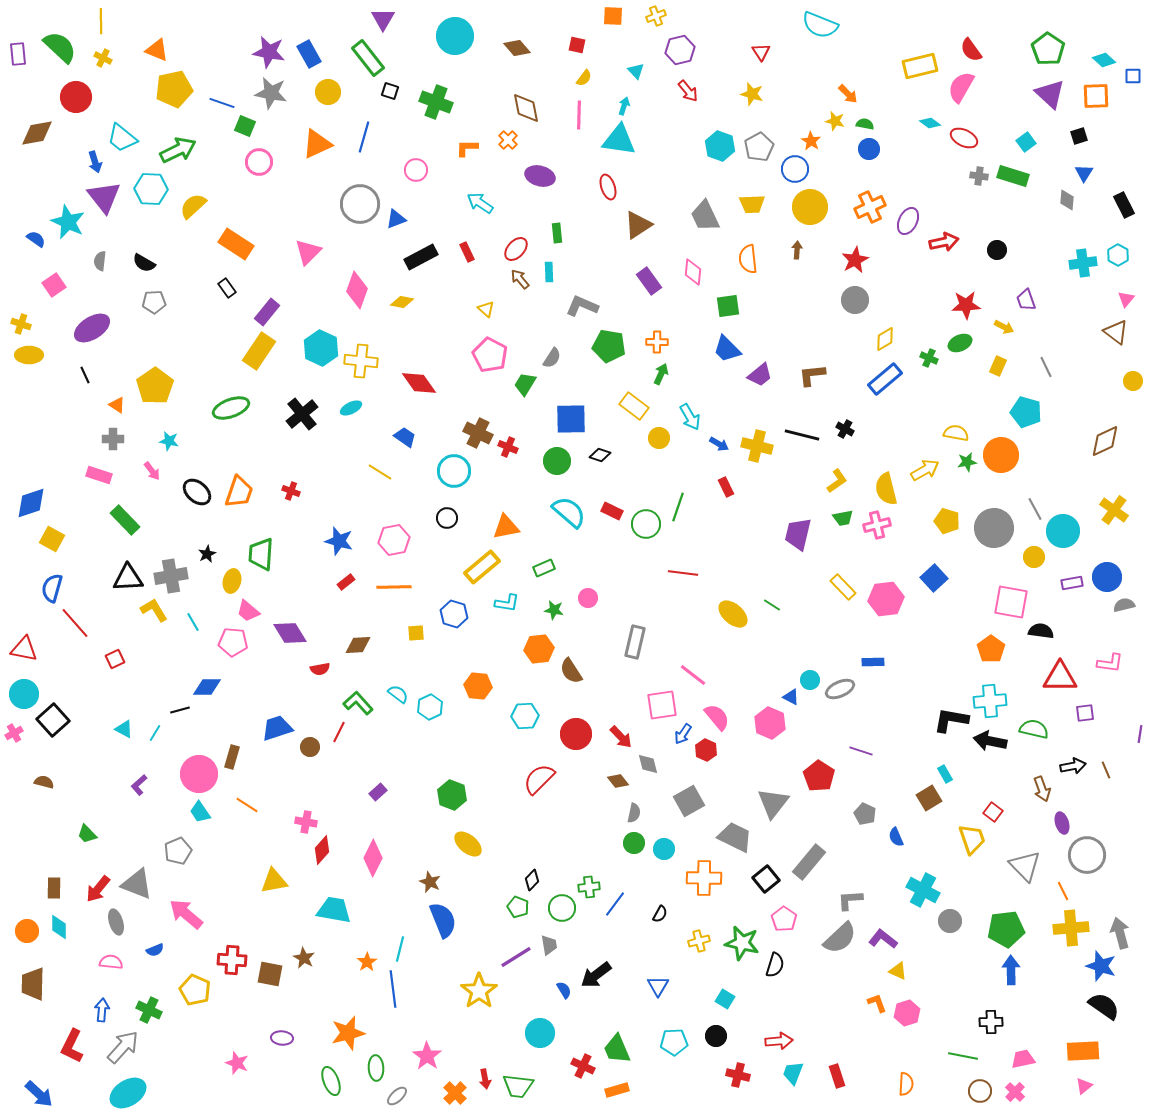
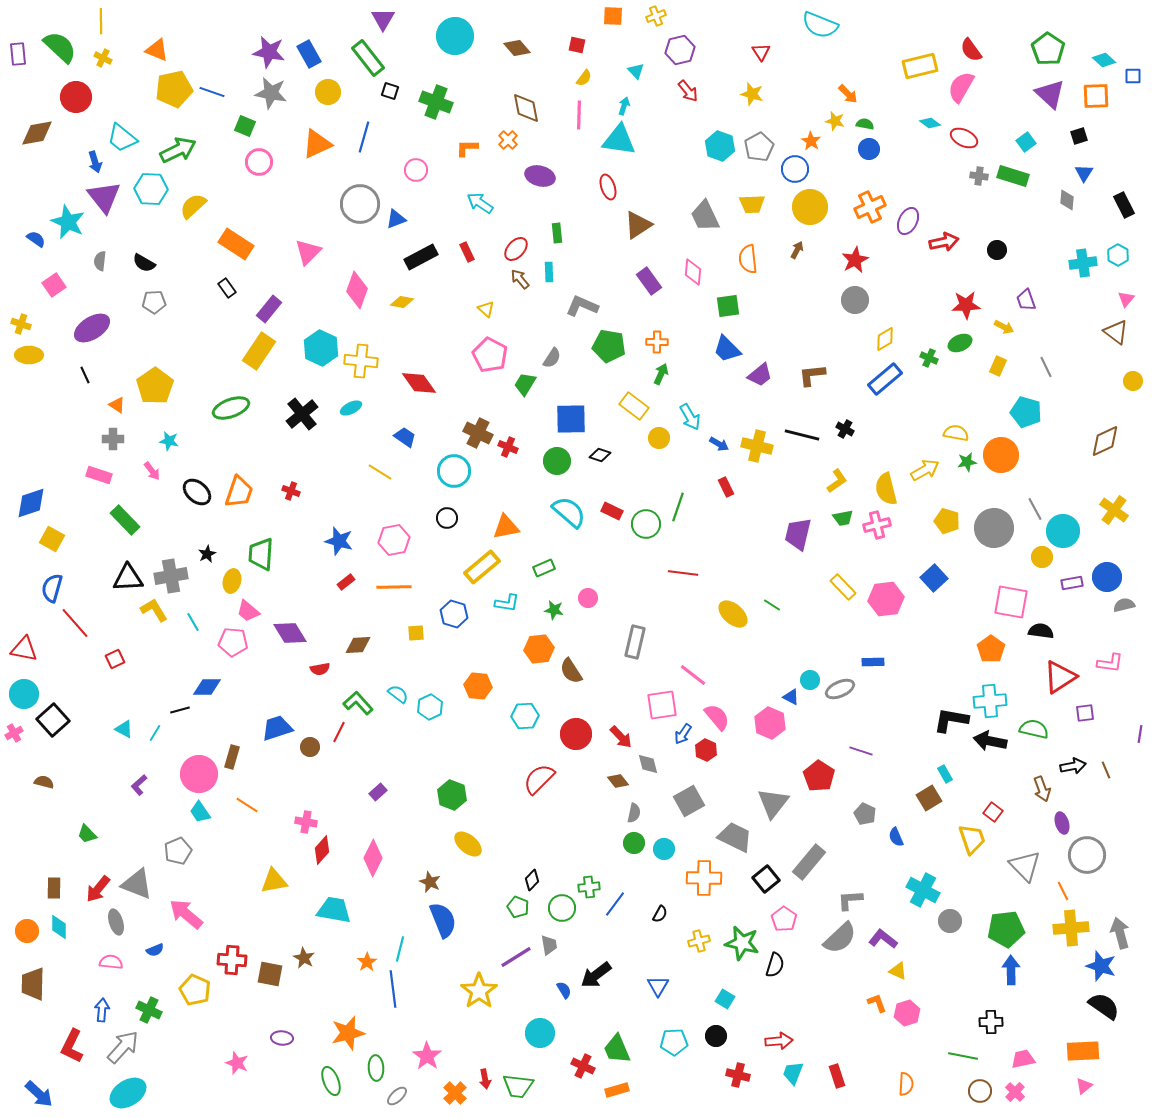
blue line at (222, 103): moved 10 px left, 11 px up
brown arrow at (797, 250): rotated 24 degrees clockwise
purple rectangle at (267, 312): moved 2 px right, 3 px up
yellow circle at (1034, 557): moved 8 px right
red triangle at (1060, 677): rotated 33 degrees counterclockwise
